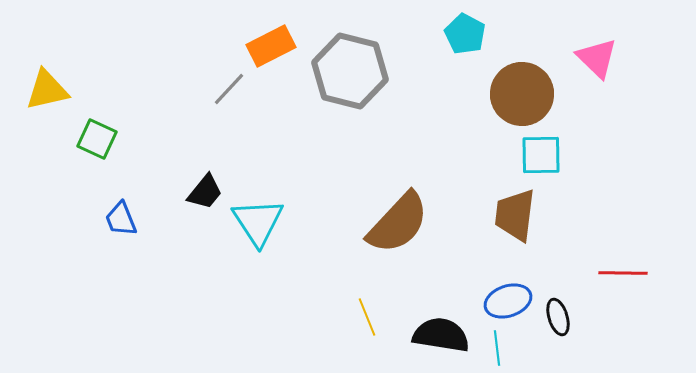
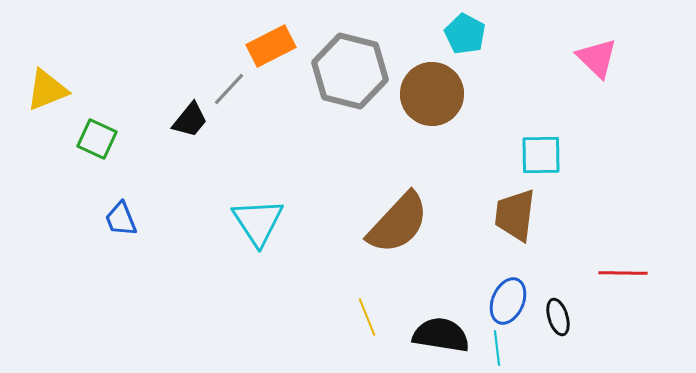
yellow triangle: rotated 9 degrees counterclockwise
brown circle: moved 90 px left
black trapezoid: moved 15 px left, 72 px up
blue ellipse: rotated 48 degrees counterclockwise
